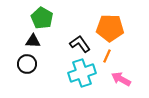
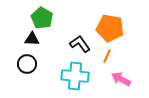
orange pentagon: rotated 8 degrees clockwise
black triangle: moved 1 px left, 2 px up
cyan cross: moved 7 px left, 3 px down; rotated 24 degrees clockwise
